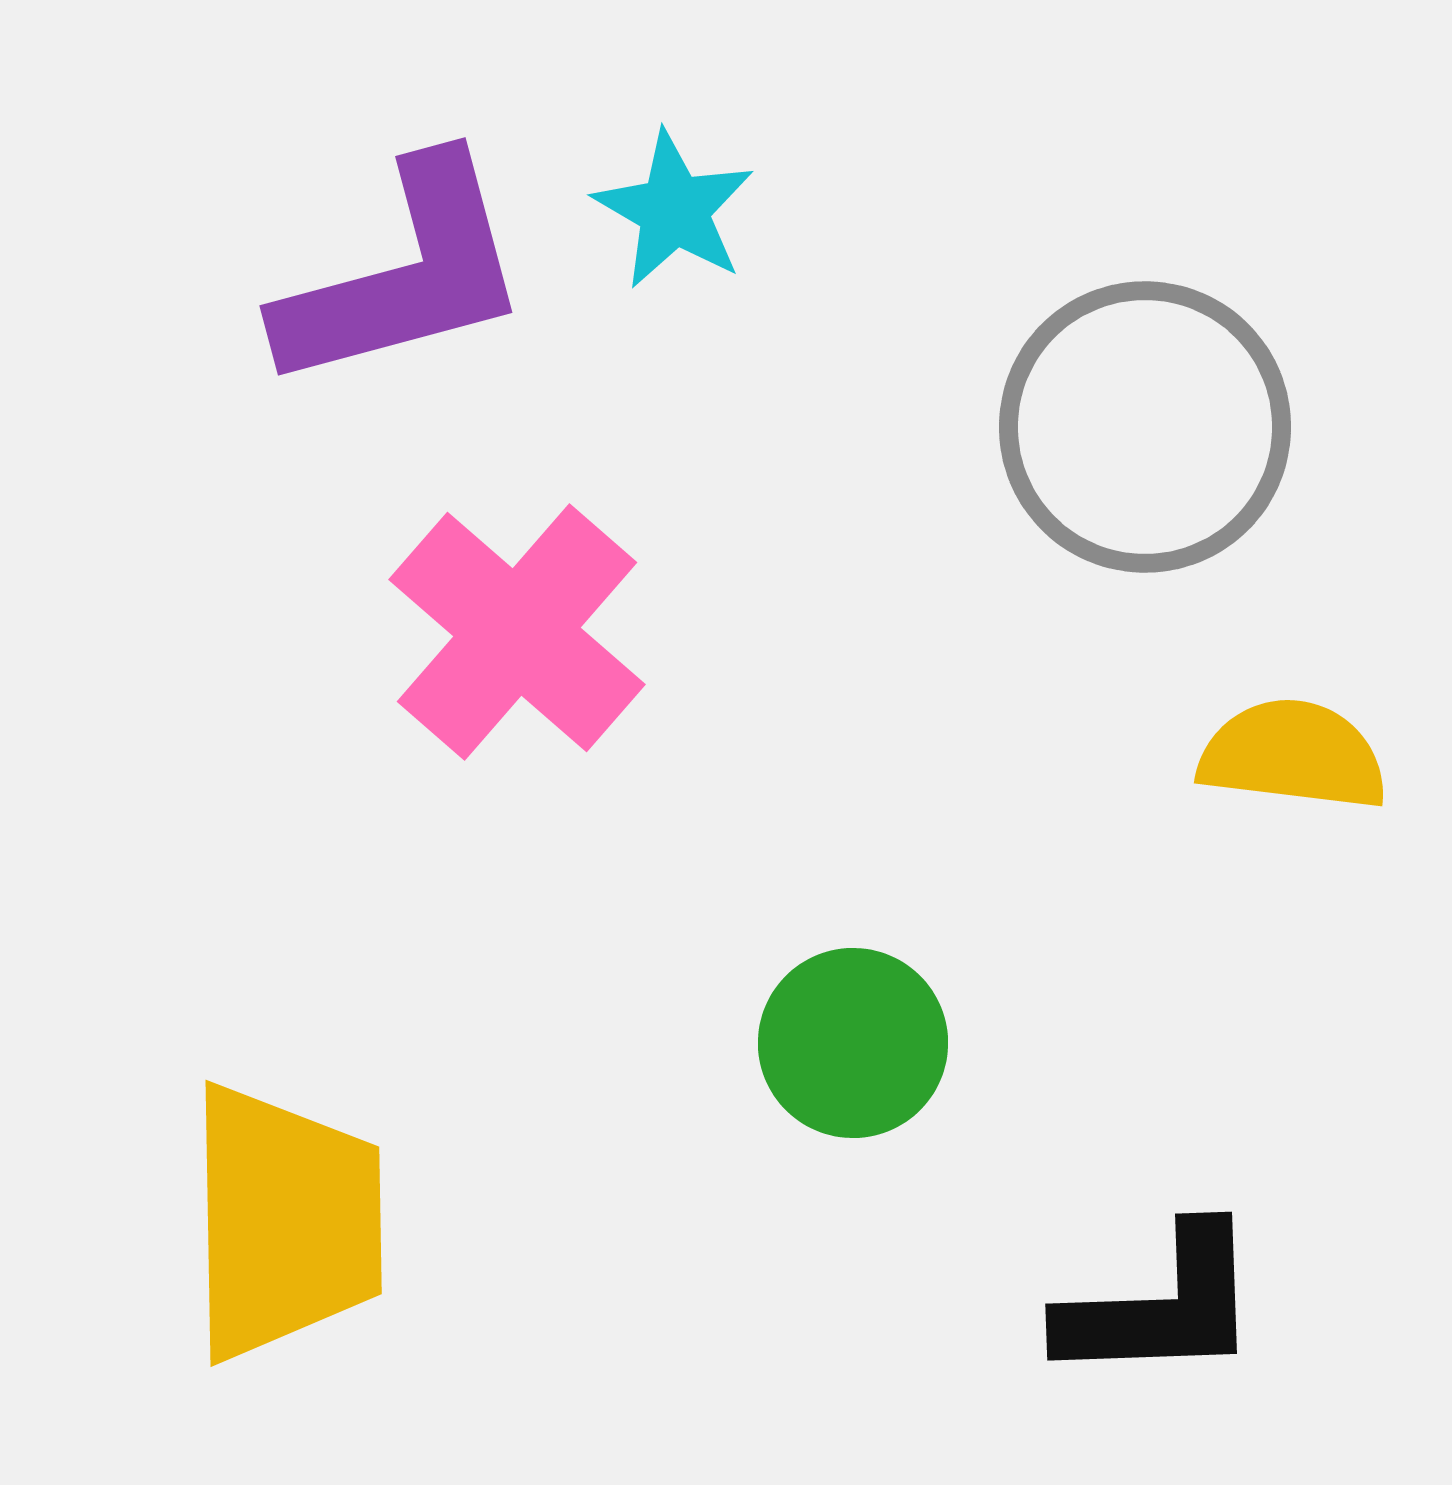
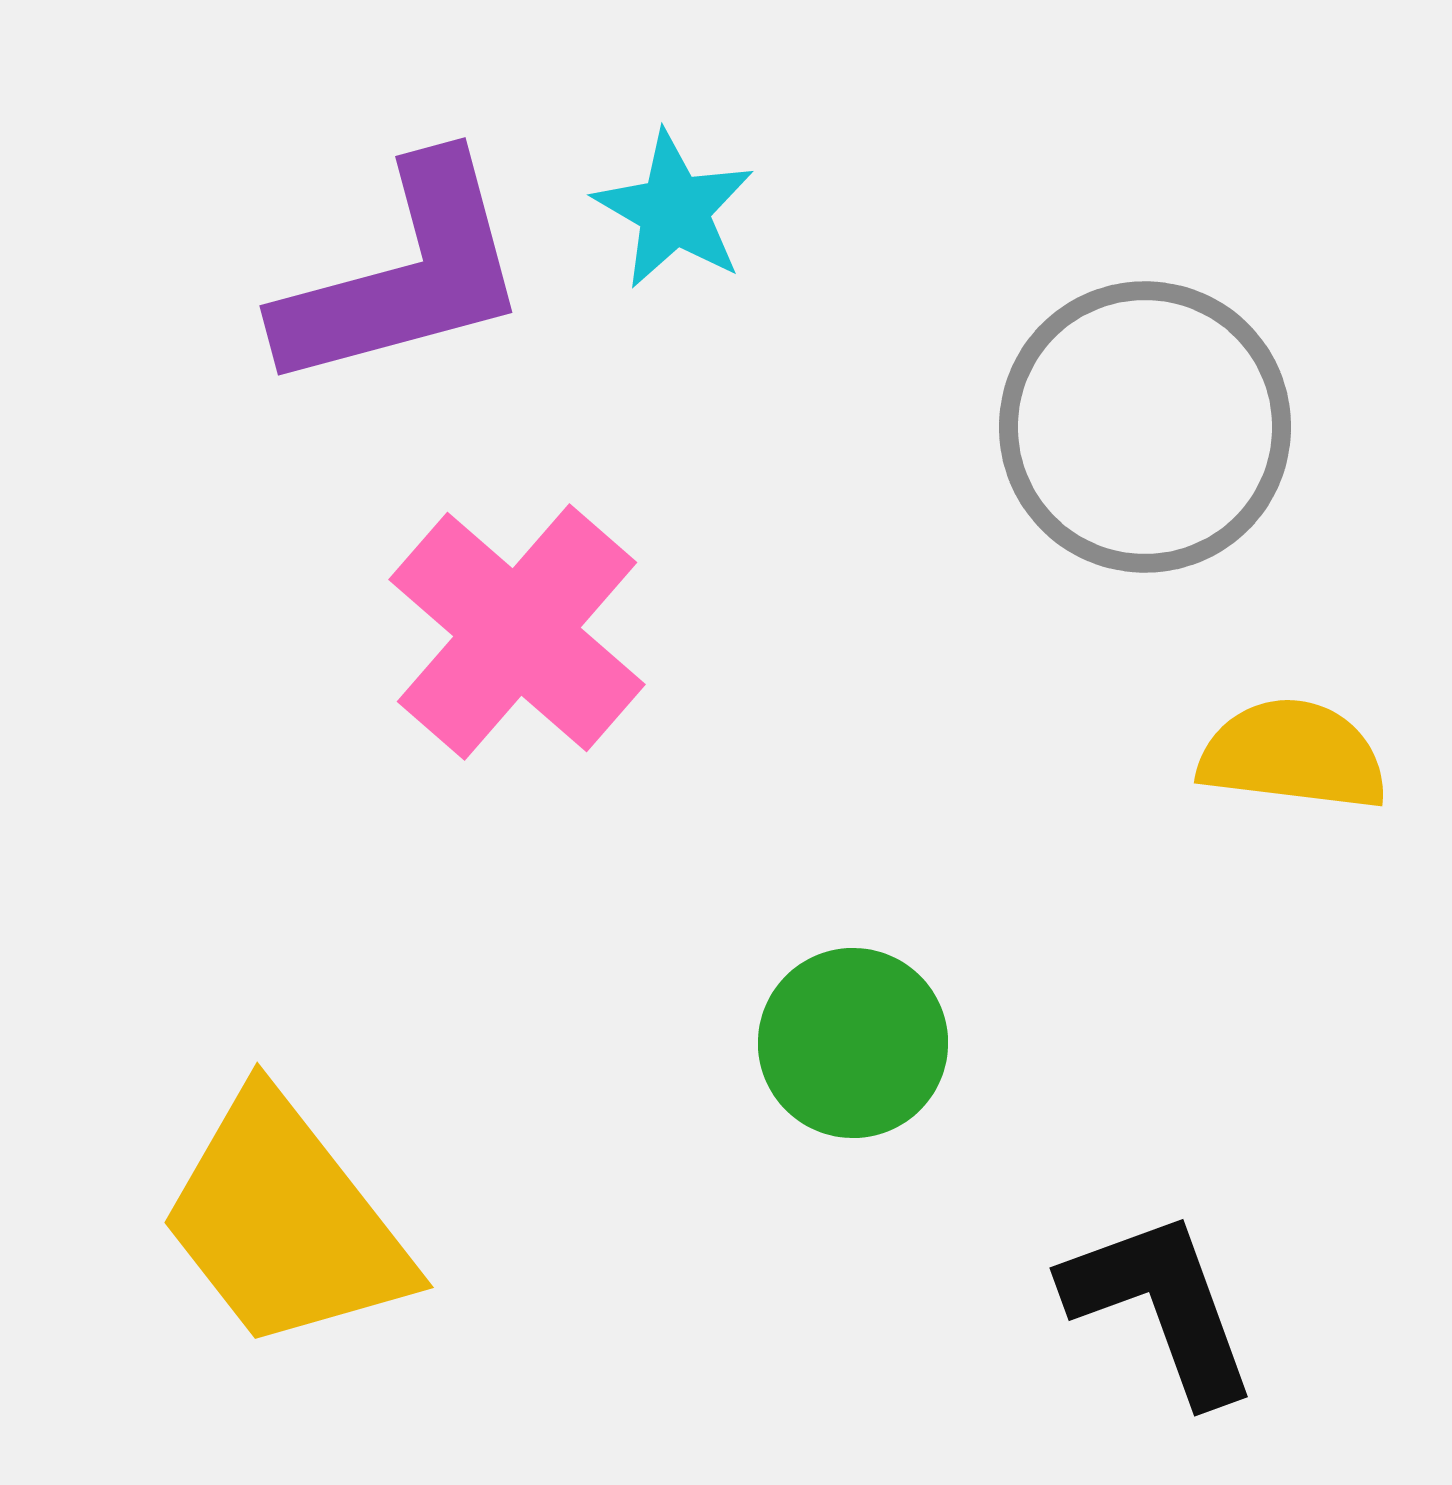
yellow trapezoid: rotated 143 degrees clockwise
black L-shape: rotated 108 degrees counterclockwise
